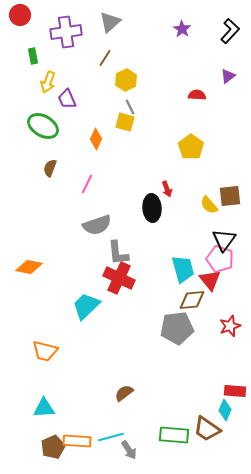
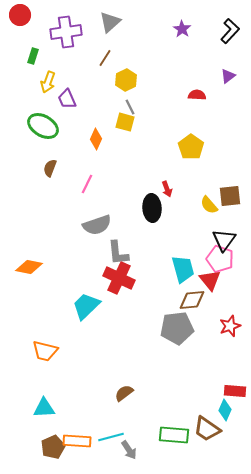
green rectangle at (33, 56): rotated 28 degrees clockwise
